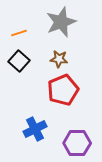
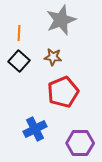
gray star: moved 2 px up
orange line: rotated 70 degrees counterclockwise
brown star: moved 6 px left, 2 px up
red pentagon: moved 2 px down
purple hexagon: moved 3 px right
